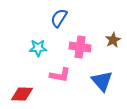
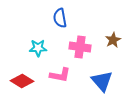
blue semicircle: moved 1 px right; rotated 42 degrees counterclockwise
red diamond: moved 13 px up; rotated 30 degrees clockwise
